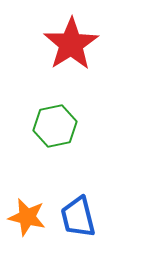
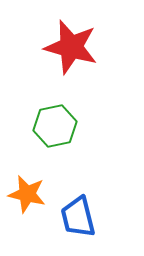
red star: moved 3 px down; rotated 24 degrees counterclockwise
orange star: moved 23 px up
